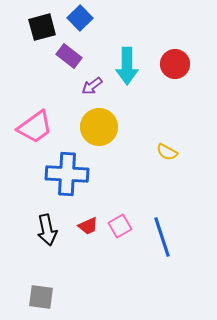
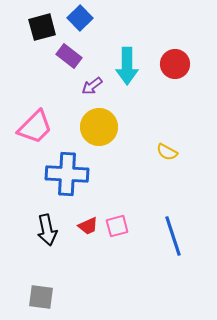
pink trapezoid: rotated 9 degrees counterclockwise
pink square: moved 3 px left; rotated 15 degrees clockwise
blue line: moved 11 px right, 1 px up
